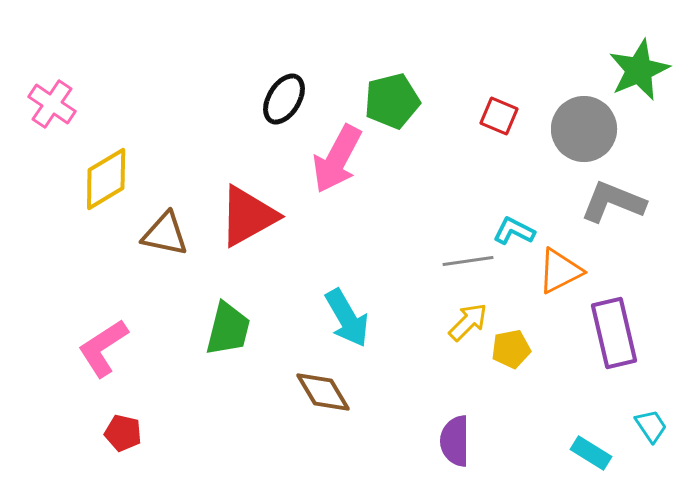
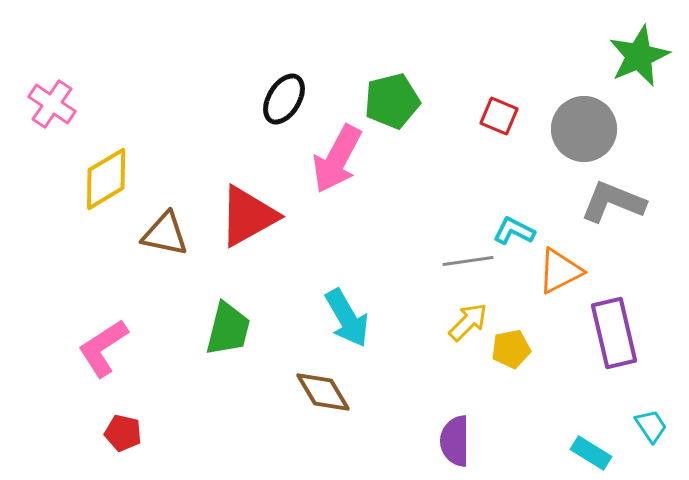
green star: moved 14 px up
